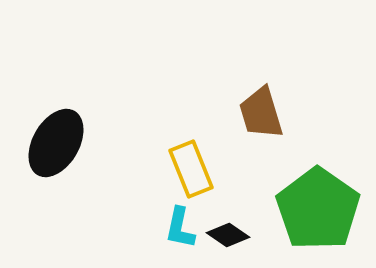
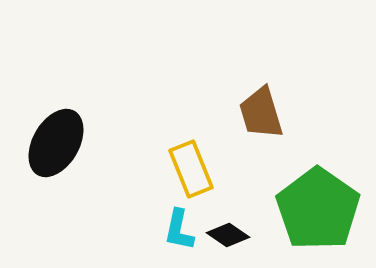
cyan L-shape: moved 1 px left, 2 px down
